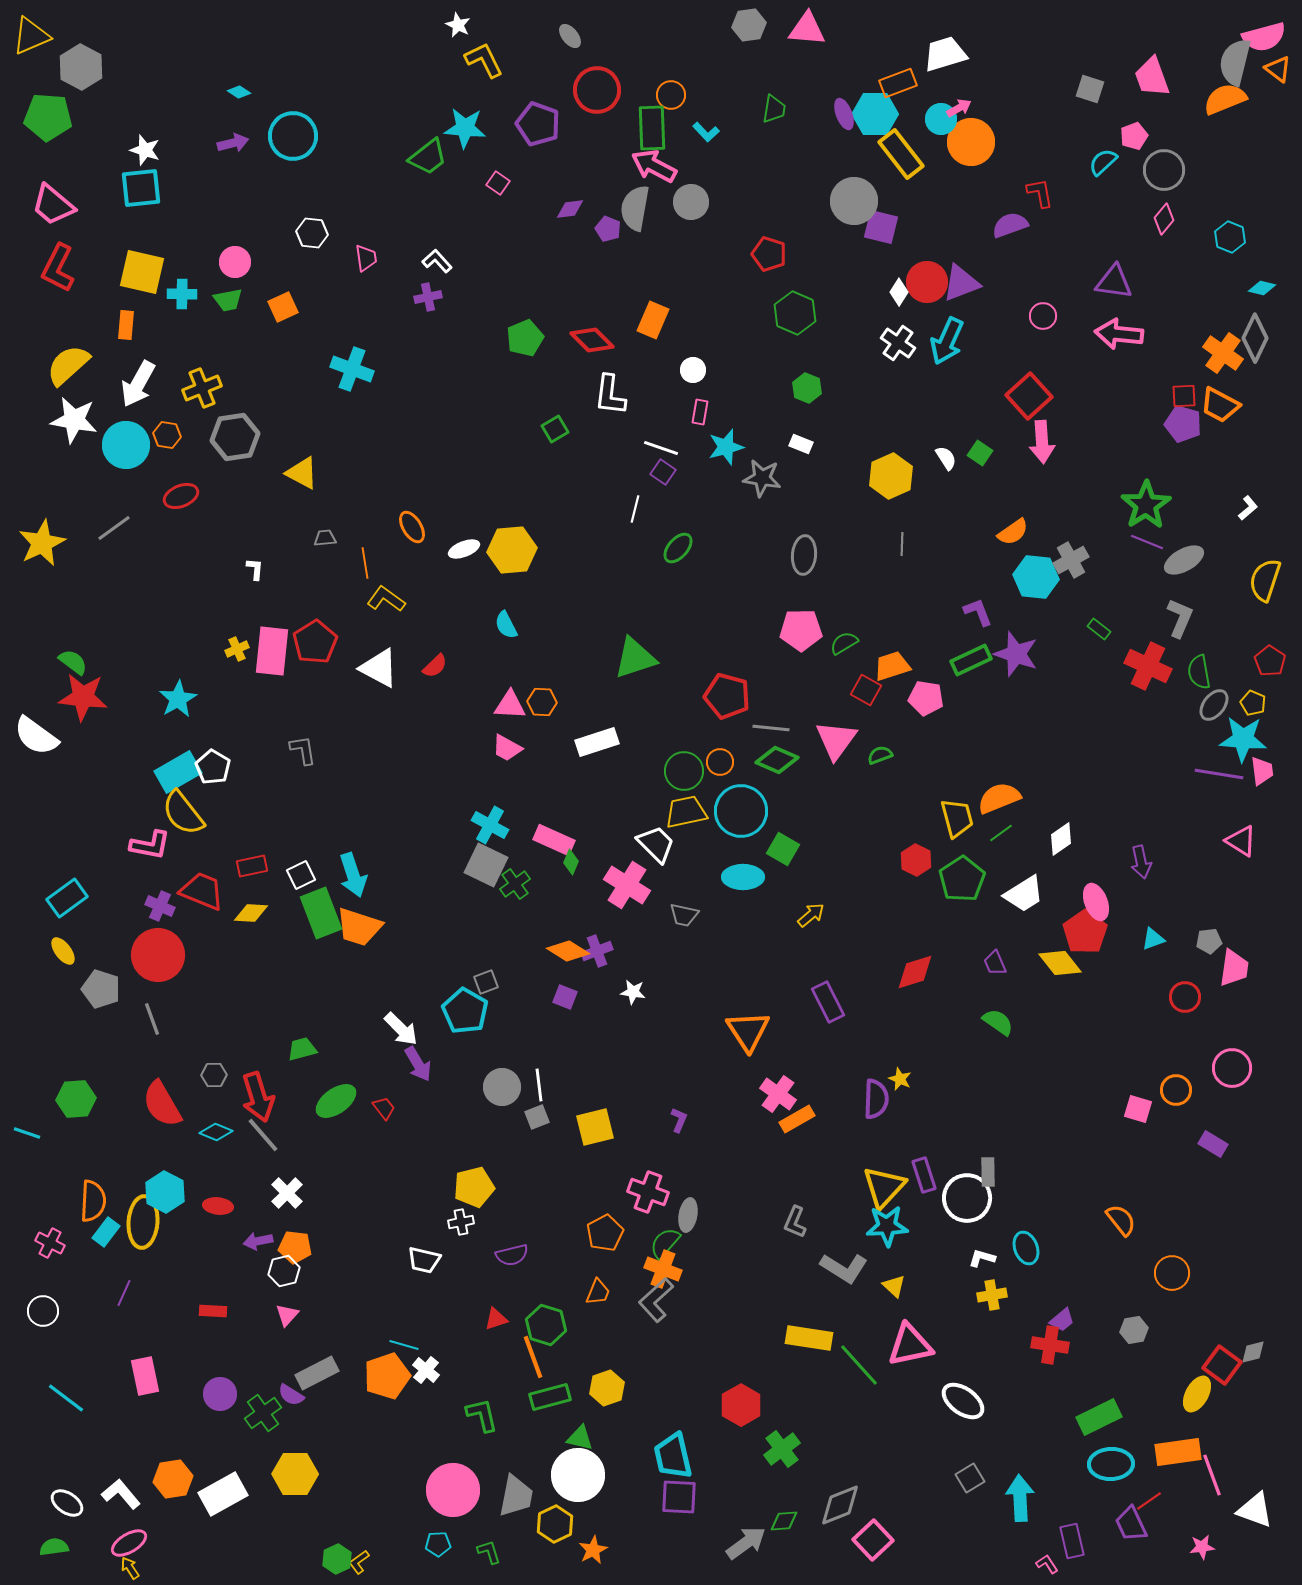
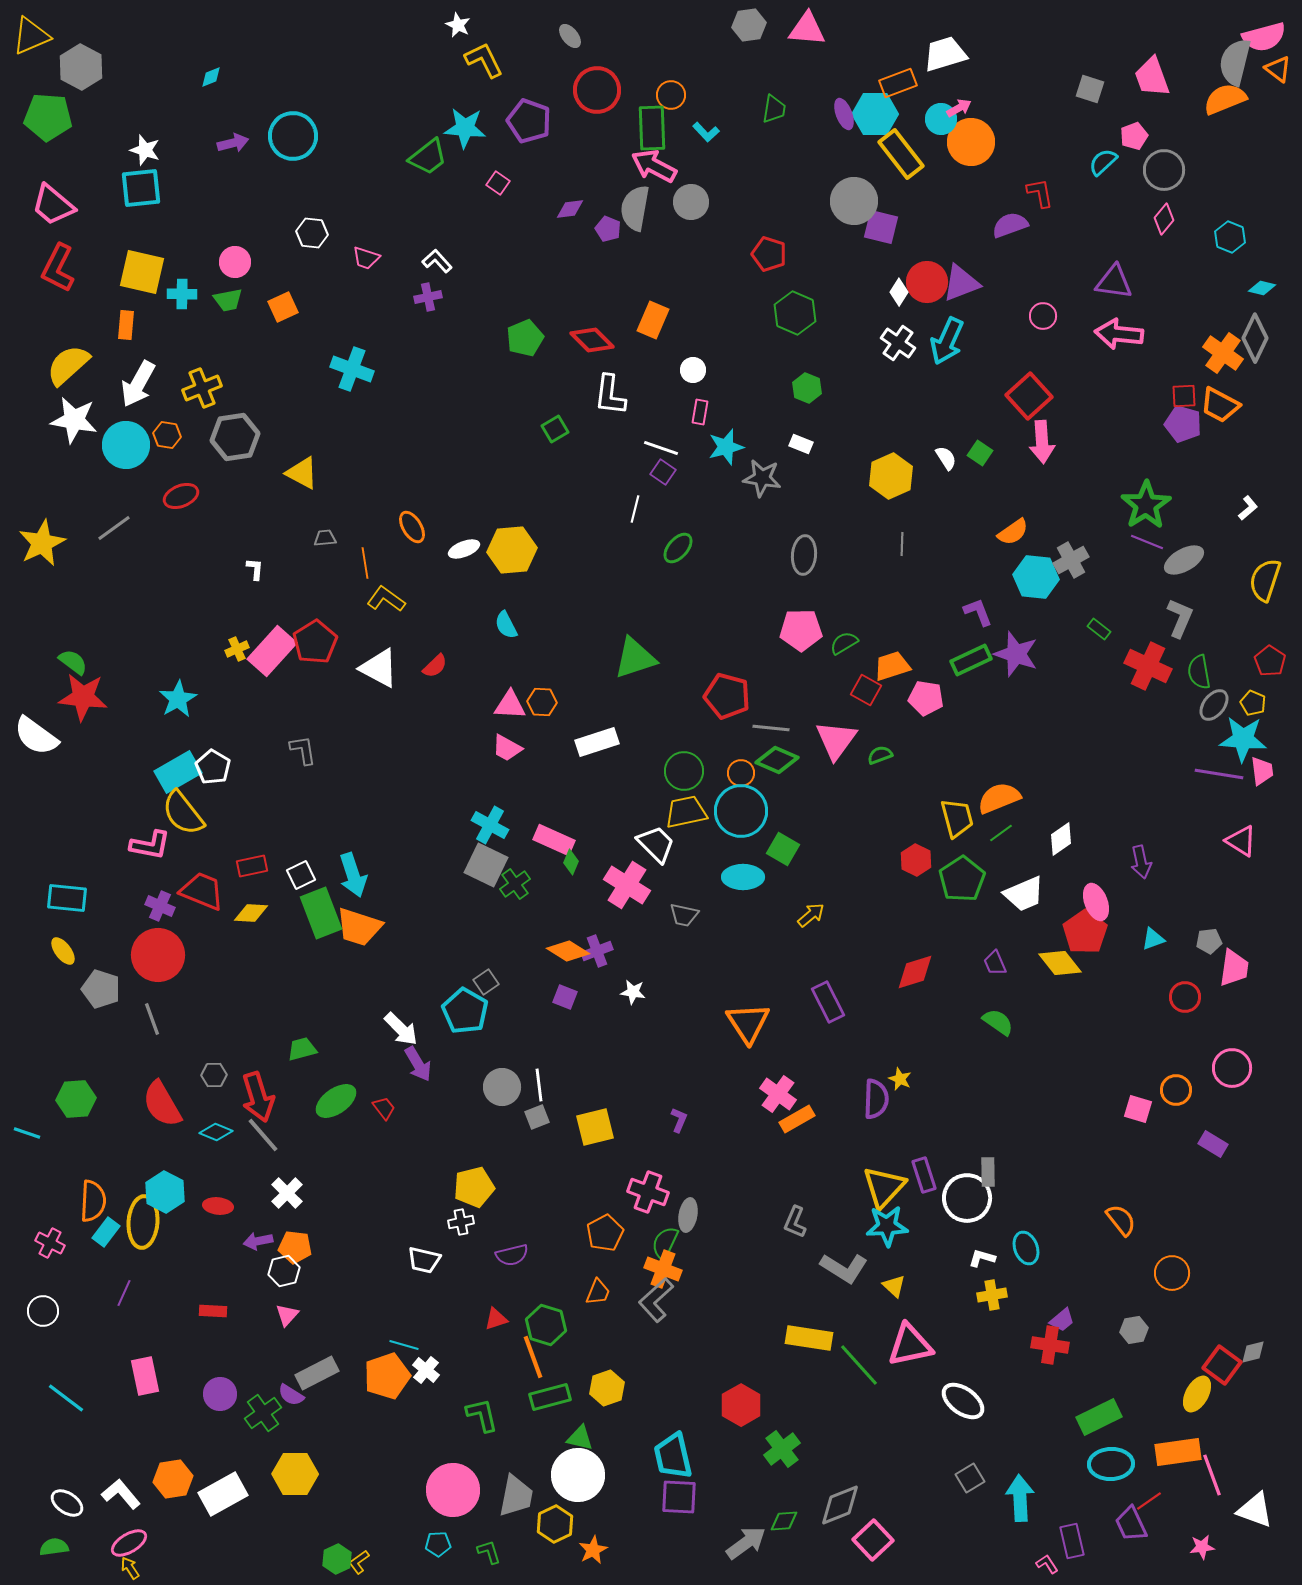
cyan diamond at (239, 92): moved 28 px left, 15 px up; rotated 55 degrees counterclockwise
purple pentagon at (538, 124): moved 9 px left, 3 px up
pink trapezoid at (366, 258): rotated 116 degrees clockwise
pink rectangle at (272, 651): rotated 36 degrees clockwise
orange circle at (720, 762): moved 21 px right, 11 px down
white trapezoid at (1024, 894): rotated 9 degrees clockwise
cyan rectangle at (67, 898): rotated 42 degrees clockwise
gray square at (486, 982): rotated 15 degrees counterclockwise
orange triangle at (748, 1031): moved 8 px up
green semicircle at (665, 1243): rotated 16 degrees counterclockwise
